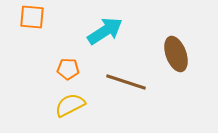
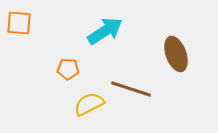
orange square: moved 13 px left, 6 px down
brown line: moved 5 px right, 7 px down
yellow semicircle: moved 19 px right, 1 px up
